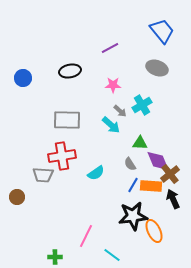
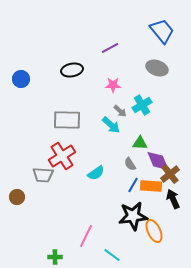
black ellipse: moved 2 px right, 1 px up
blue circle: moved 2 px left, 1 px down
red cross: rotated 24 degrees counterclockwise
